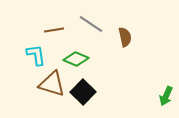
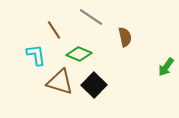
gray line: moved 7 px up
brown line: rotated 66 degrees clockwise
green diamond: moved 3 px right, 5 px up
brown triangle: moved 8 px right, 2 px up
black square: moved 11 px right, 7 px up
green arrow: moved 29 px up; rotated 12 degrees clockwise
